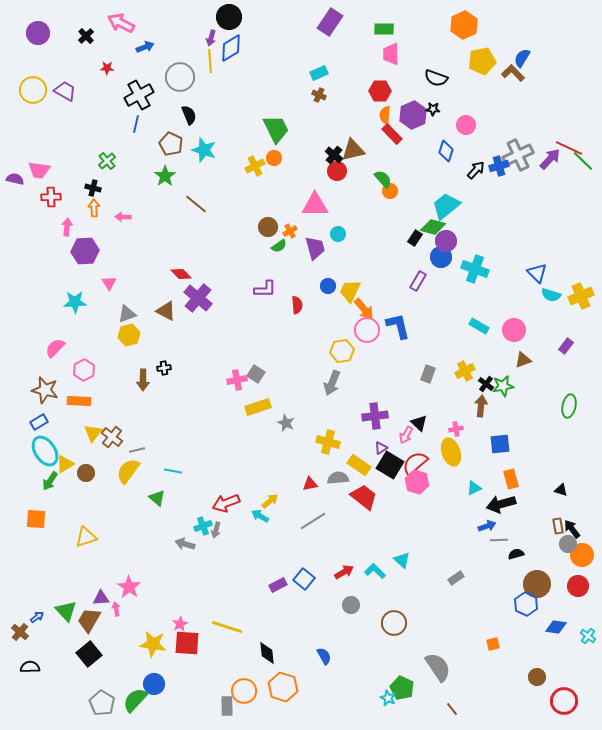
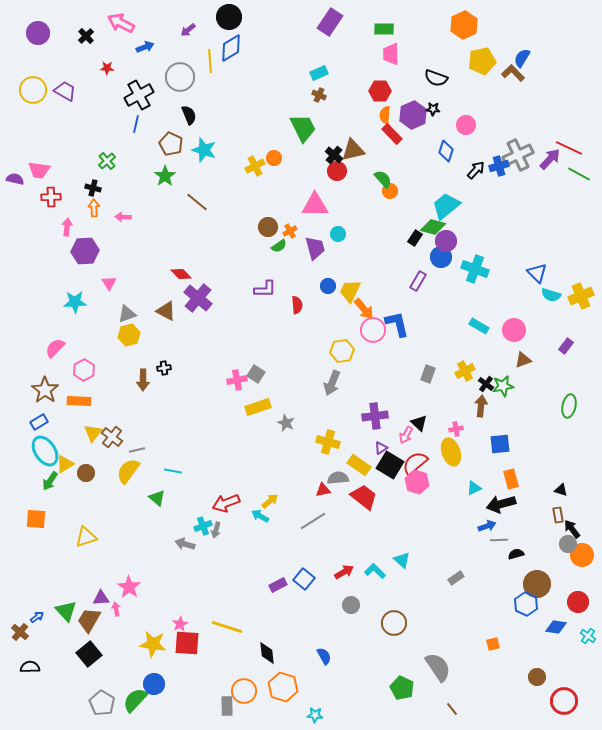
purple arrow at (211, 38): moved 23 px left, 8 px up; rotated 35 degrees clockwise
green trapezoid at (276, 129): moved 27 px right, 1 px up
green line at (583, 161): moved 4 px left, 13 px down; rotated 15 degrees counterclockwise
brown line at (196, 204): moved 1 px right, 2 px up
blue L-shape at (398, 326): moved 1 px left, 2 px up
pink circle at (367, 330): moved 6 px right
brown star at (45, 390): rotated 20 degrees clockwise
red triangle at (310, 484): moved 13 px right, 6 px down
brown rectangle at (558, 526): moved 11 px up
red circle at (578, 586): moved 16 px down
cyan star at (388, 698): moved 73 px left, 17 px down; rotated 21 degrees counterclockwise
